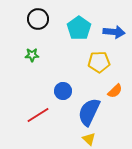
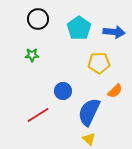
yellow pentagon: moved 1 px down
